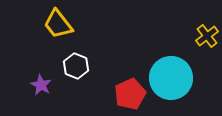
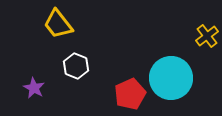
purple star: moved 7 px left, 3 px down
